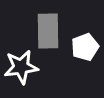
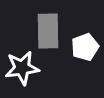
white star: moved 1 px right, 1 px down
